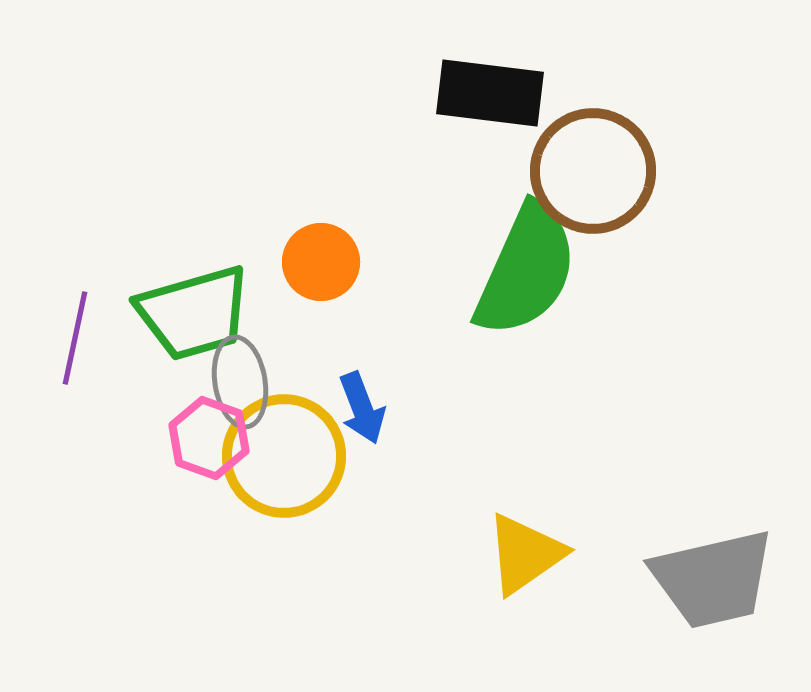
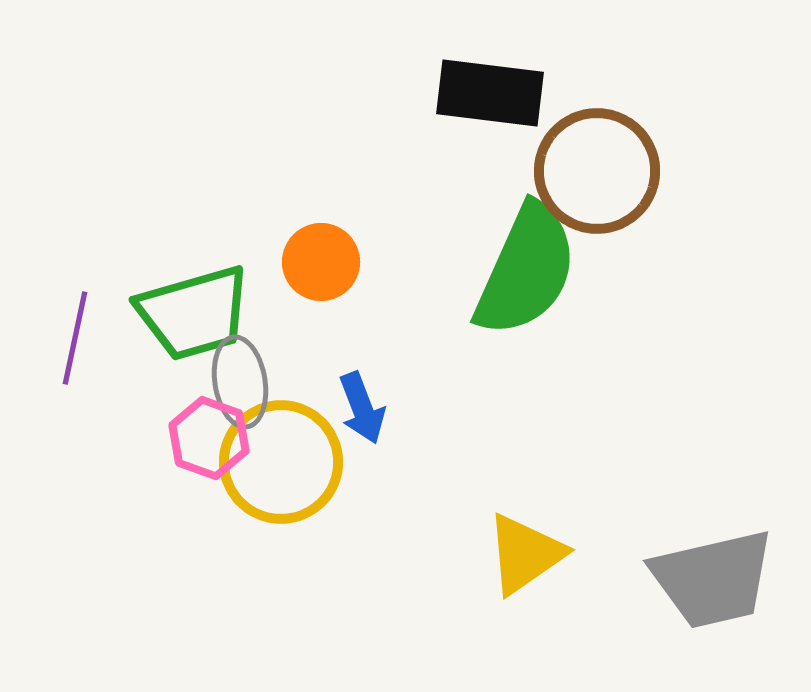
brown circle: moved 4 px right
yellow circle: moved 3 px left, 6 px down
